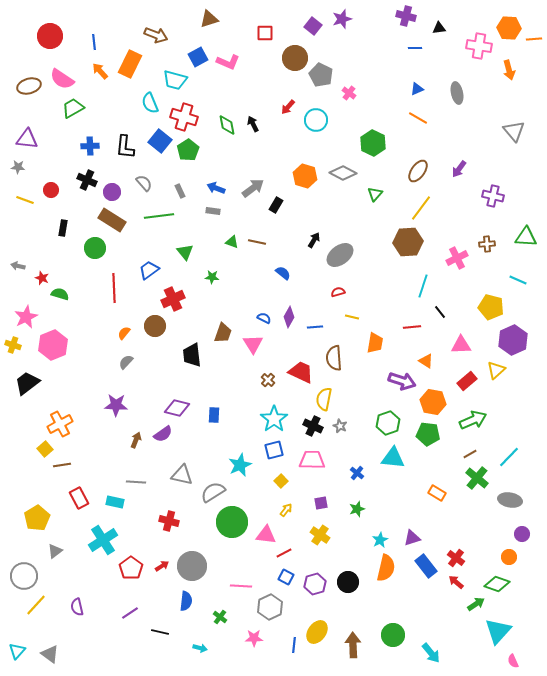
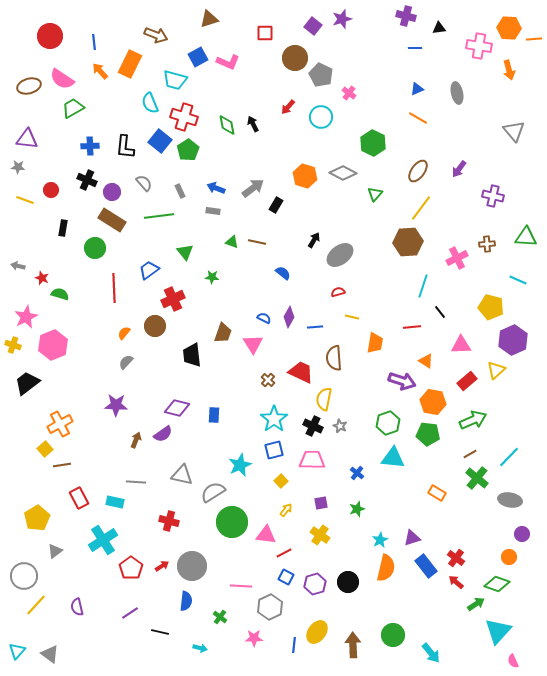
cyan circle at (316, 120): moved 5 px right, 3 px up
